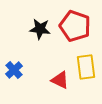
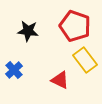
black star: moved 12 px left, 2 px down
yellow rectangle: moved 1 px left, 7 px up; rotated 30 degrees counterclockwise
